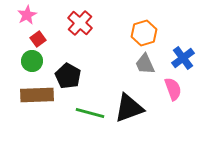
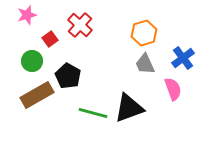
pink star: rotated 12 degrees clockwise
red cross: moved 2 px down
red square: moved 12 px right
brown rectangle: rotated 28 degrees counterclockwise
green line: moved 3 px right
